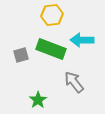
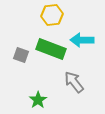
gray square: rotated 35 degrees clockwise
